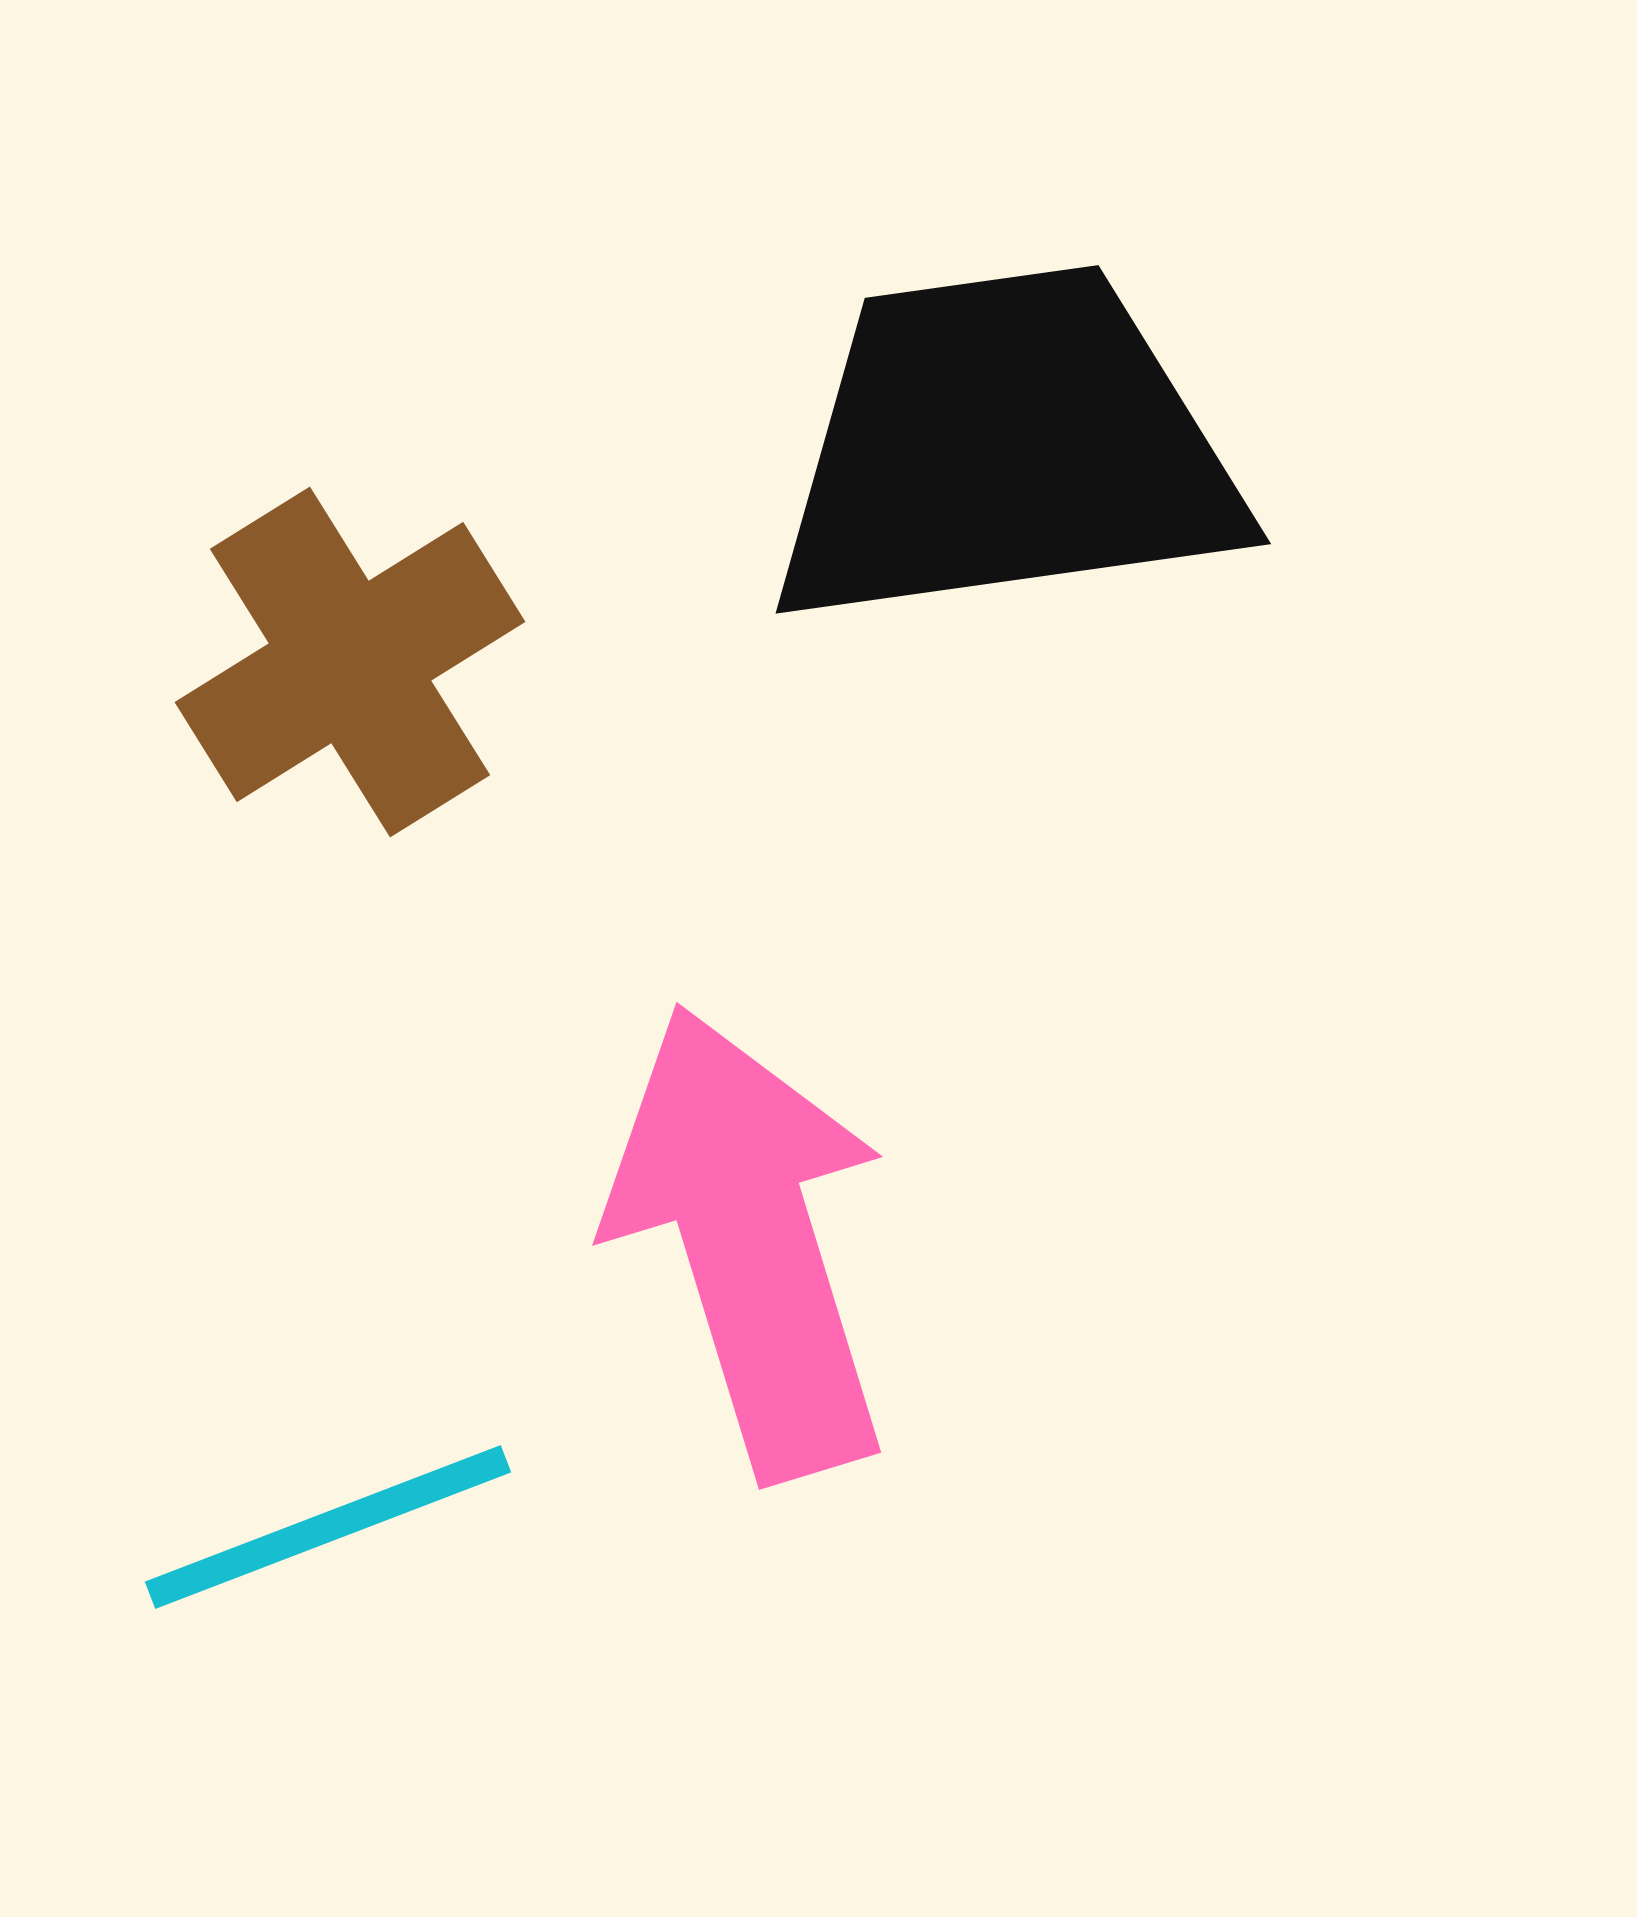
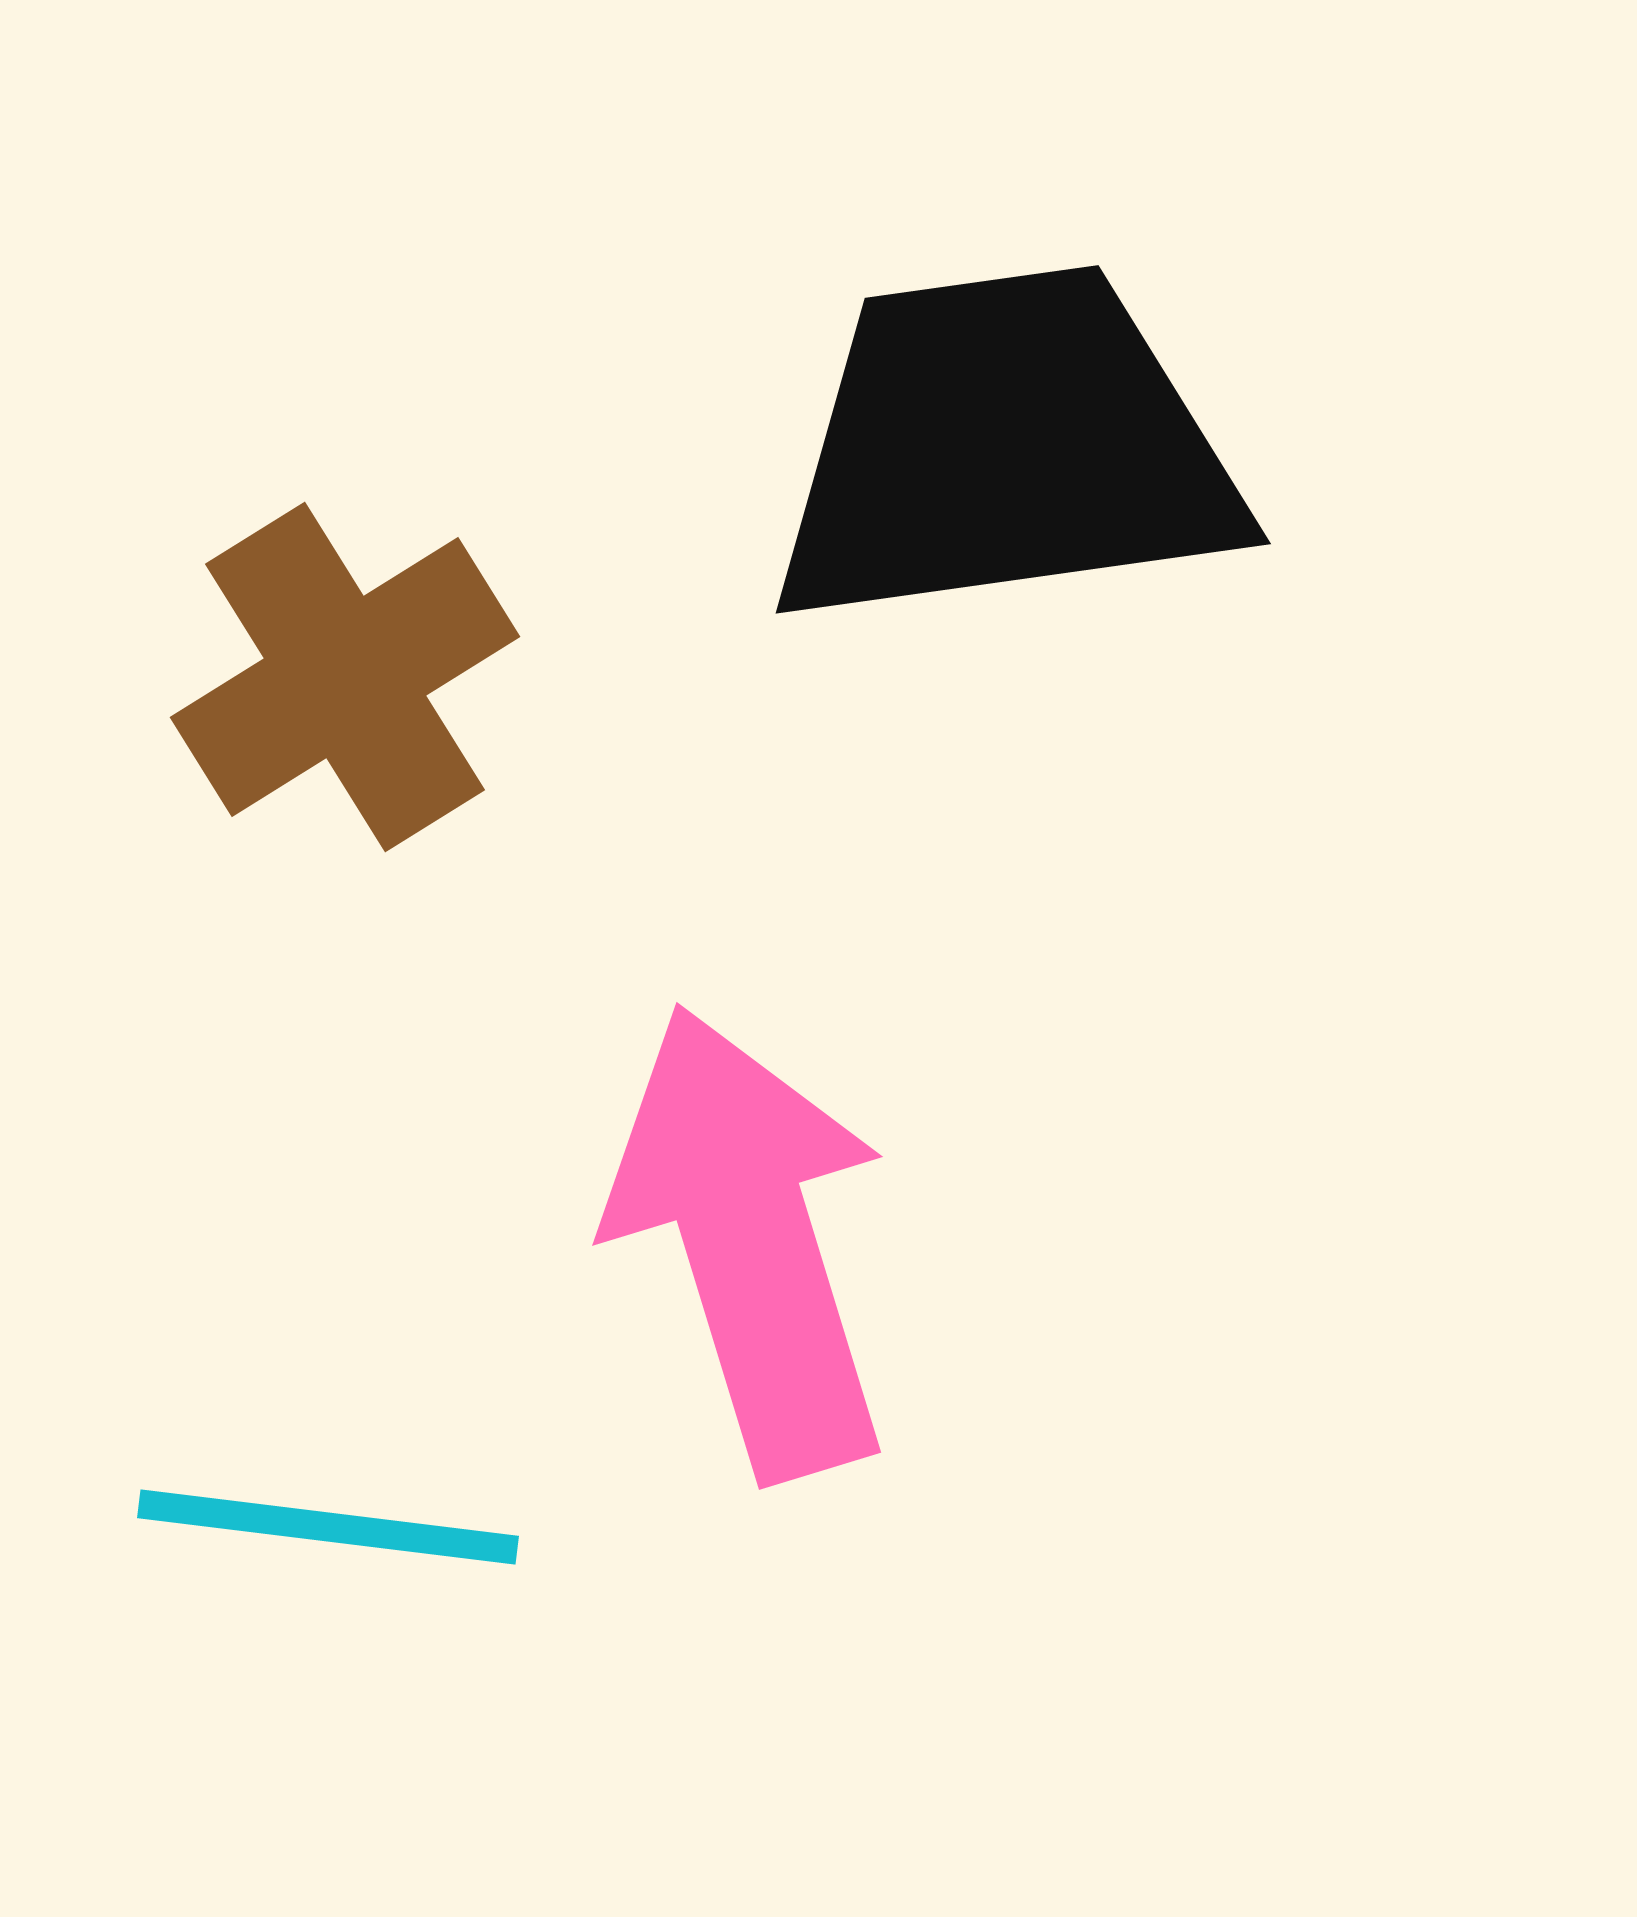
brown cross: moved 5 px left, 15 px down
cyan line: rotated 28 degrees clockwise
